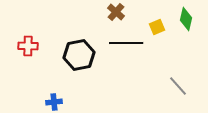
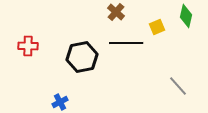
green diamond: moved 3 px up
black hexagon: moved 3 px right, 2 px down
blue cross: moved 6 px right; rotated 21 degrees counterclockwise
